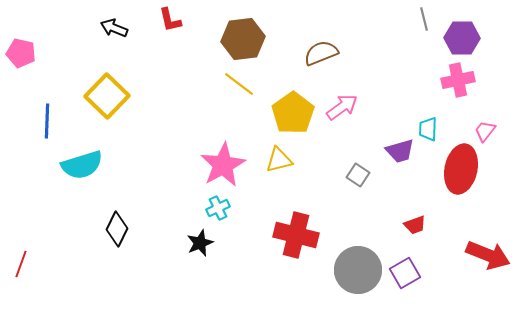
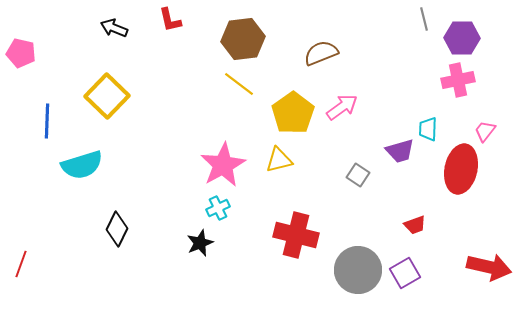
red arrow: moved 1 px right, 12 px down; rotated 9 degrees counterclockwise
